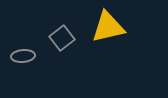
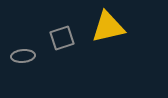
gray square: rotated 20 degrees clockwise
